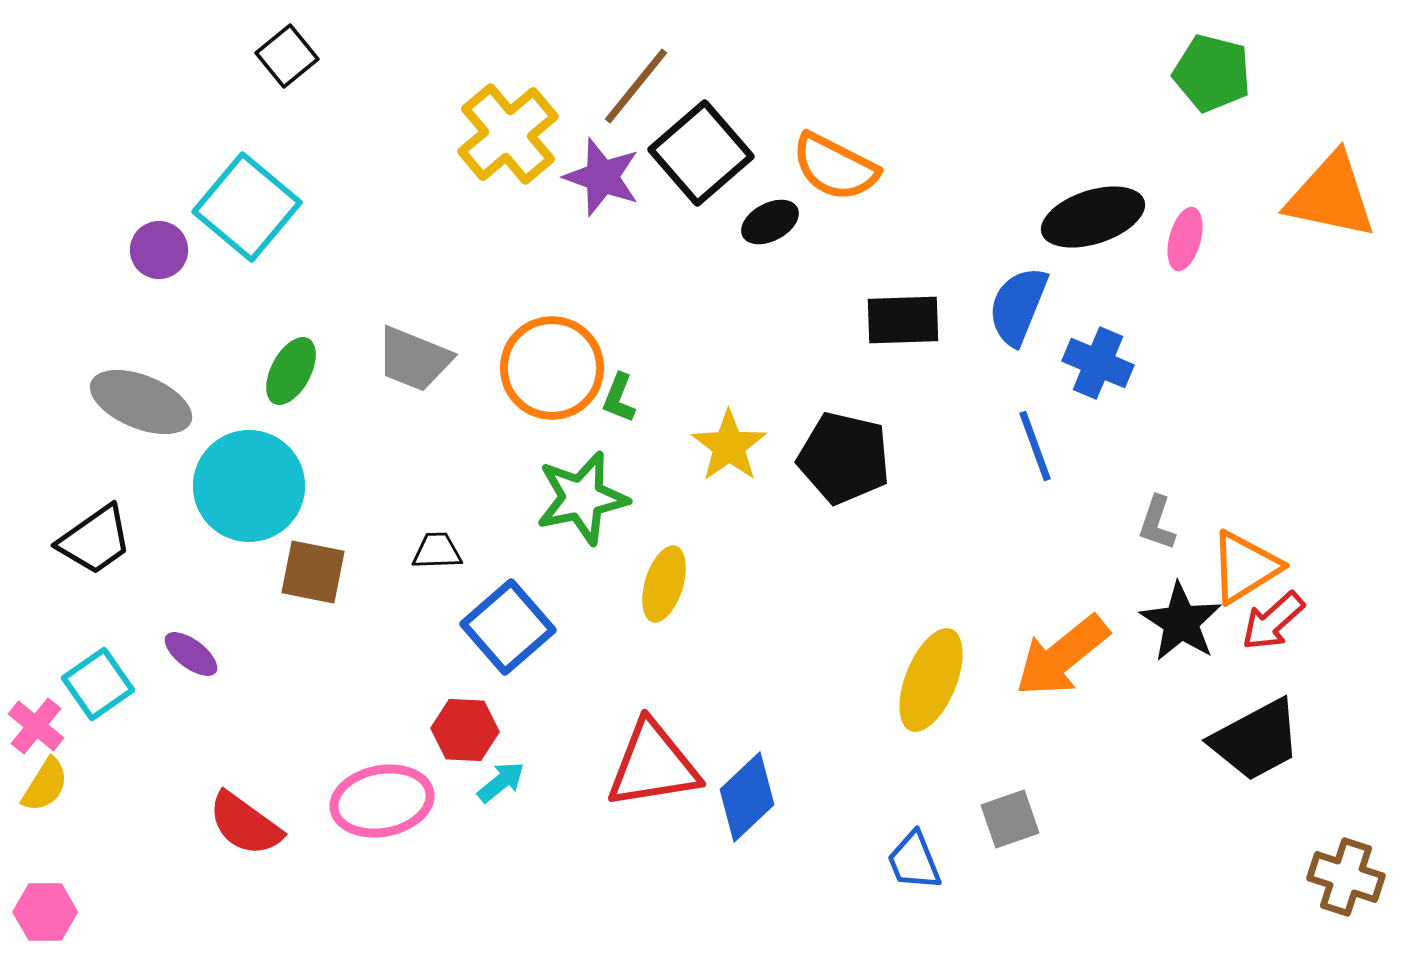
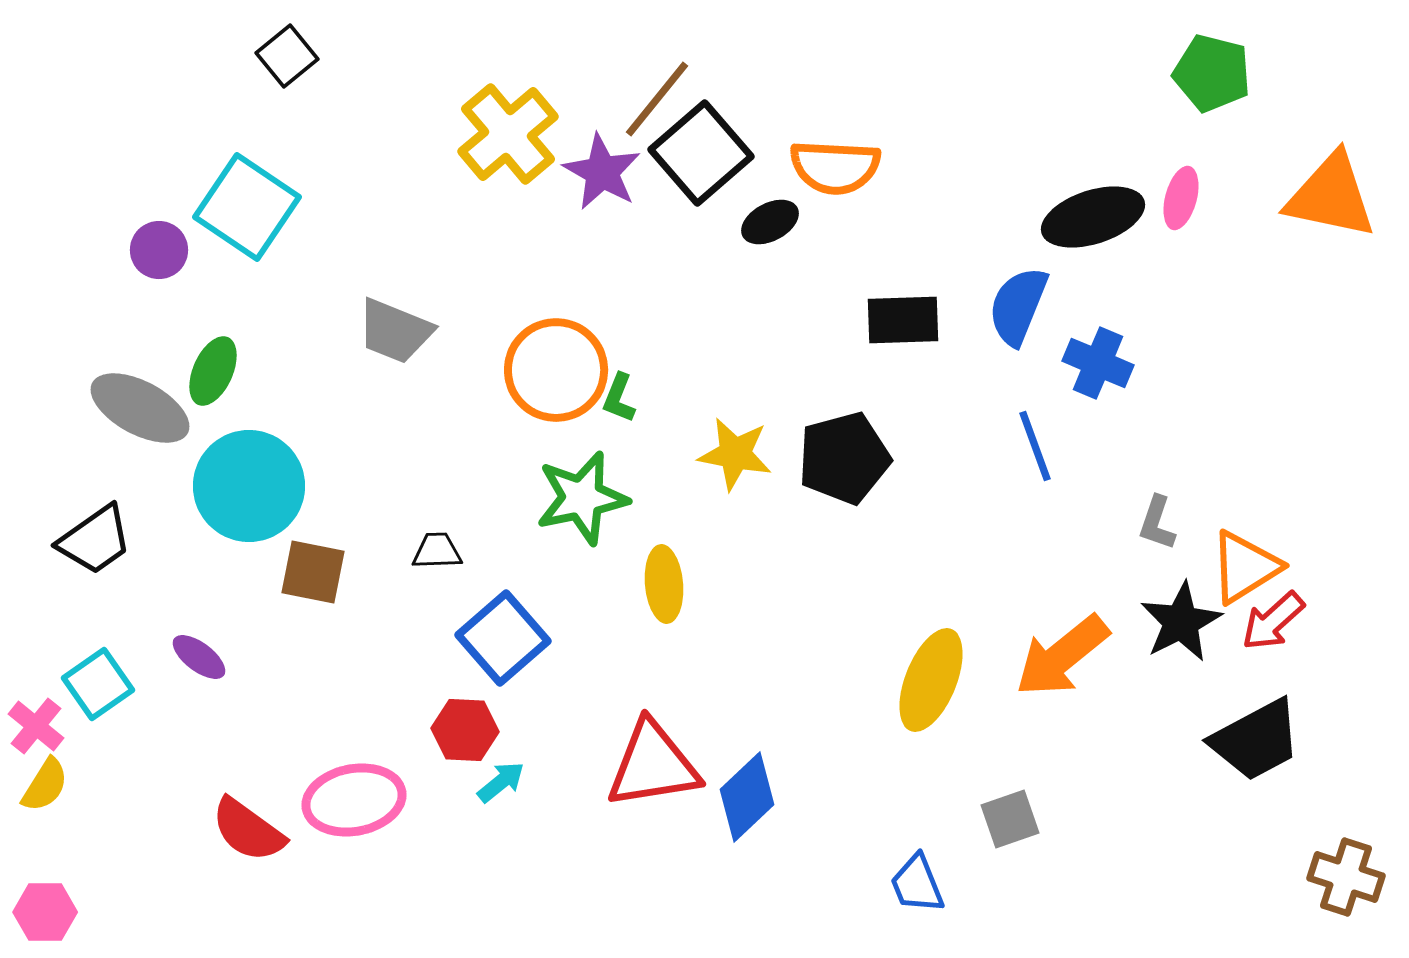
brown line at (636, 86): moved 21 px right, 13 px down
orange semicircle at (835, 167): rotated 24 degrees counterclockwise
purple star at (602, 177): moved 5 px up; rotated 10 degrees clockwise
cyan square at (247, 207): rotated 6 degrees counterclockwise
pink ellipse at (1185, 239): moved 4 px left, 41 px up
gray trapezoid at (414, 359): moved 19 px left, 28 px up
orange circle at (552, 368): moved 4 px right, 2 px down
green ellipse at (291, 371): moved 78 px left; rotated 4 degrees counterclockwise
gray ellipse at (141, 402): moved 1 px left, 6 px down; rotated 6 degrees clockwise
yellow star at (729, 446): moved 6 px right, 8 px down; rotated 26 degrees counterclockwise
black pentagon at (844, 458): rotated 28 degrees counterclockwise
yellow ellipse at (664, 584): rotated 22 degrees counterclockwise
black star at (1181, 622): rotated 12 degrees clockwise
blue square at (508, 627): moved 5 px left, 11 px down
purple ellipse at (191, 654): moved 8 px right, 3 px down
pink ellipse at (382, 801): moved 28 px left, 1 px up
red semicircle at (245, 824): moved 3 px right, 6 px down
blue trapezoid at (914, 861): moved 3 px right, 23 px down
